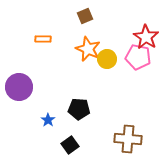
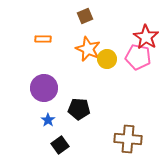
purple circle: moved 25 px right, 1 px down
black square: moved 10 px left
